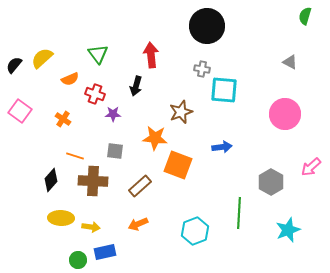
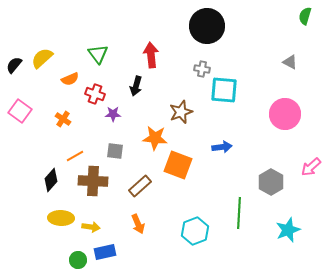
orange line: rotated 48 degrees counterclockwise
orange arrow: rotated 90 degrees counterclockwise
